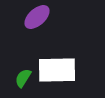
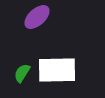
green semicircle: moved 1 px left, 5 px up
